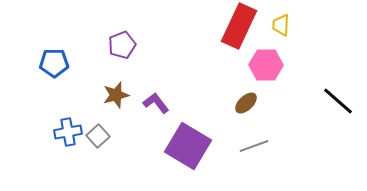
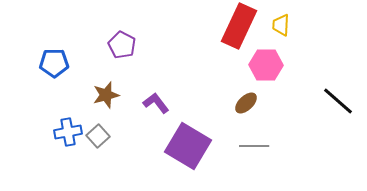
purple pentagon: rotated 24 degrees counterclockwise
brown star: moved 10 px left
gray line: rotated 20 degrees clockwise
